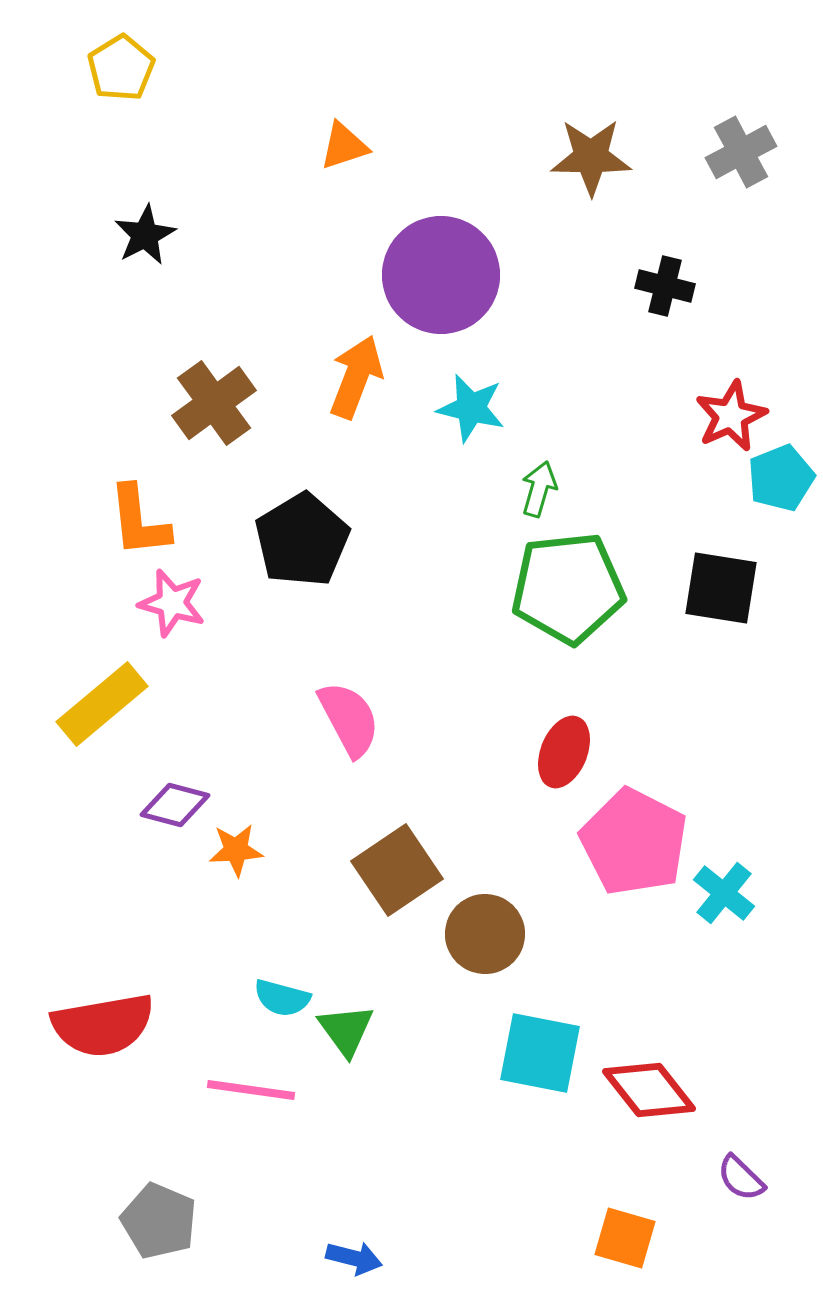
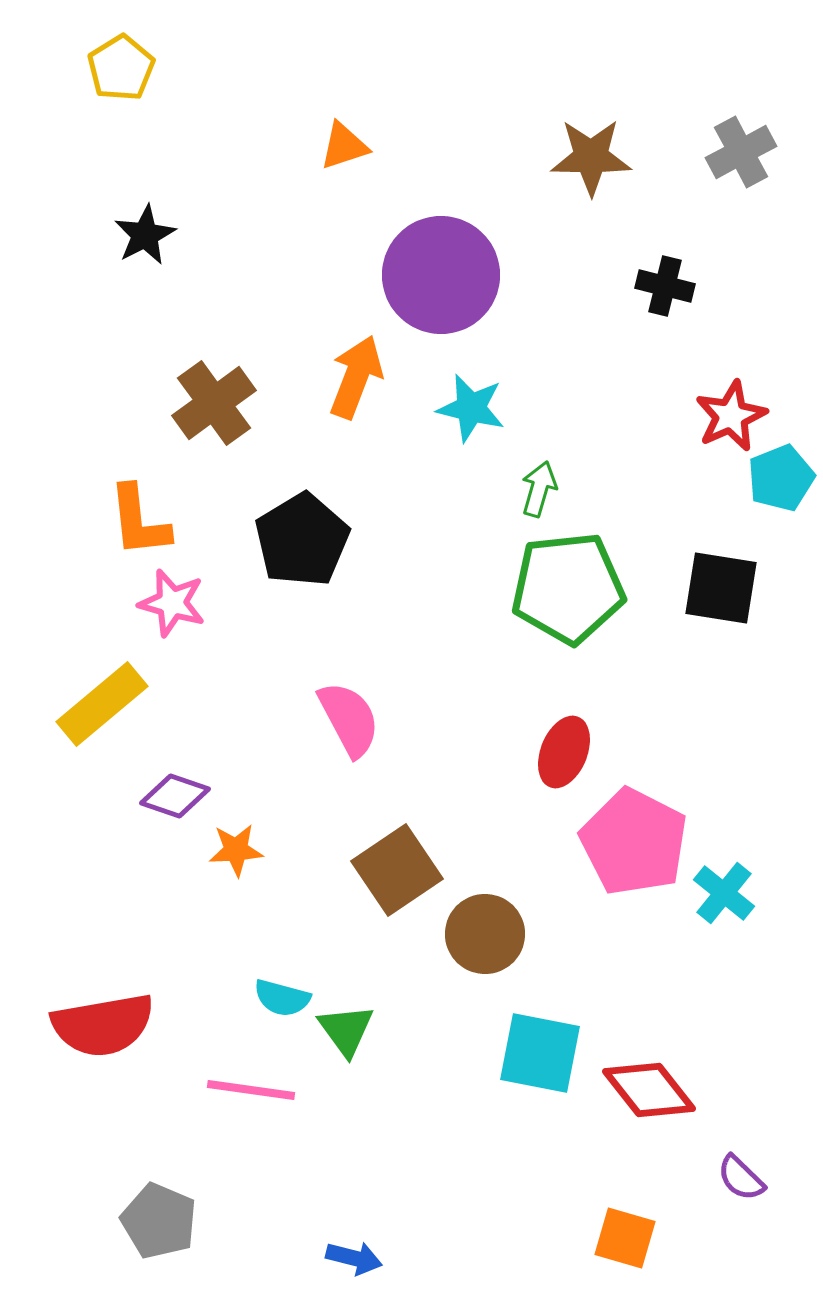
purple diamond: moved 9 px up; rotated 4 degrees clockwise
